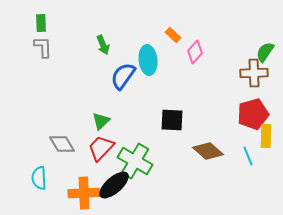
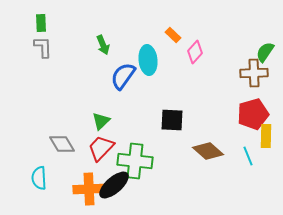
green cross: rotated 24 degrees counterclockwise
orange cross: moved 5 px right, 4 px up
